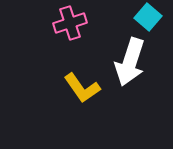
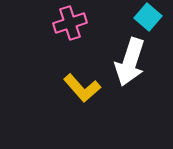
yellow L-shape: rotated 6 degrees counterclockwise
